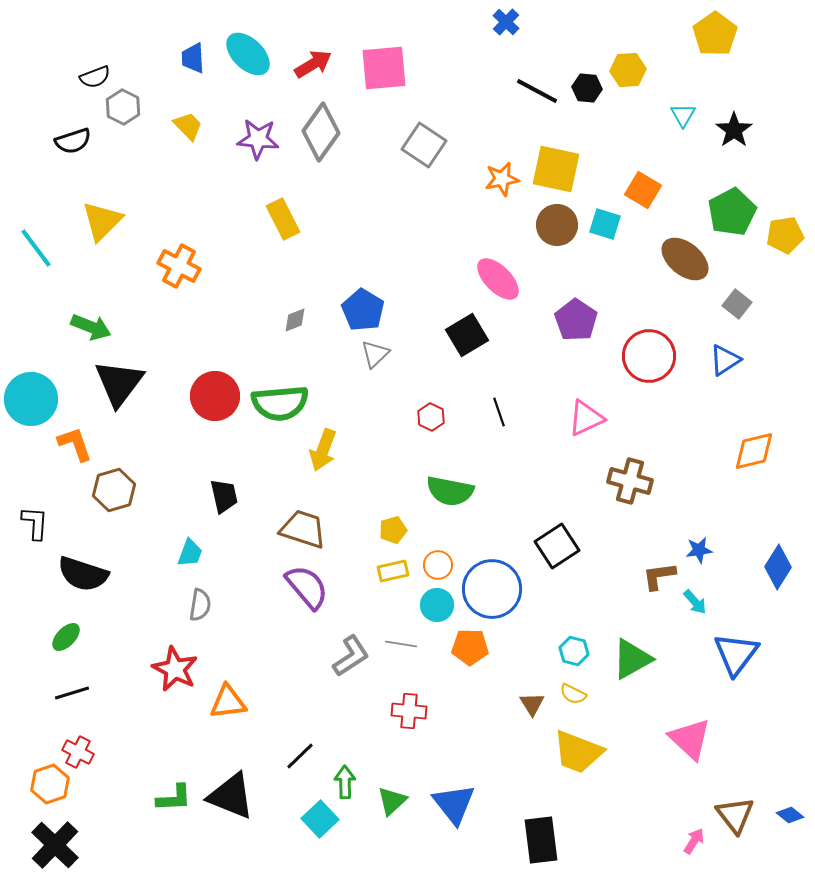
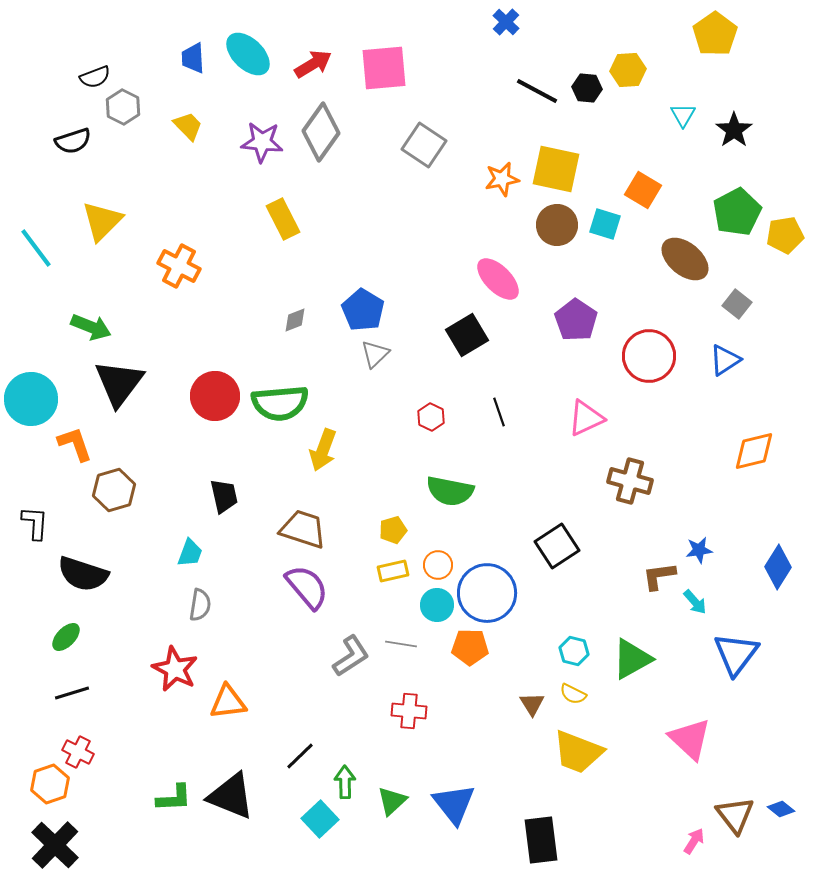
purple star at (258, 139): moved 4 px right, 3 px down
green pentagon at (732, 212): moved 5 px right
blue circle at (492, 589): moved 5 px left, 4 px down
blue diamond at (790, 815): moved 9 px left, 6 px up
